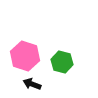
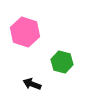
pink hexagon: moved 24 px up
